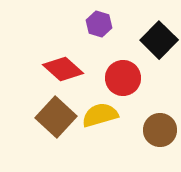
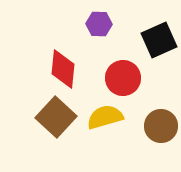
purple hexagon: rotated 15 degrees counterclockwise
black square: rotated 21 degrees clockwise
red diamond: rotated 54 degrees clockwise
yellow semicircle: moved 5 px right, 2 px down
brown circle: moved 1 px right, 4 px up
